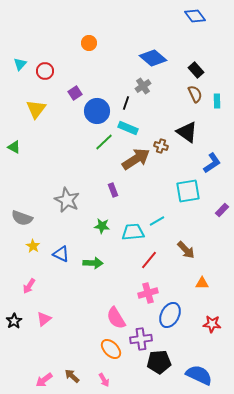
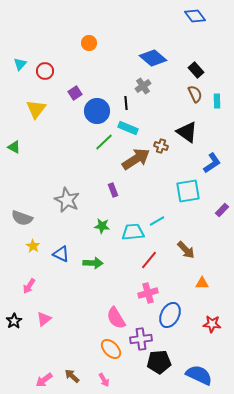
black line at (126, 103): rotated 24 degrees counterclockwise
